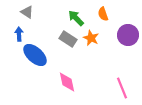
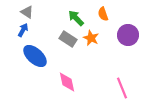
blue arrow: moved 4 px right, 4 px up; rotated 32 degrees clockwise
blue ellipse: moved 1 px down
